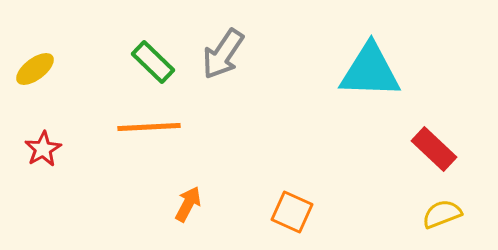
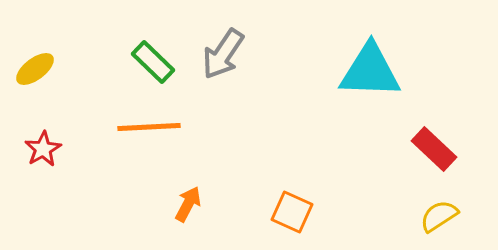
yellow semicircle: moved 3 px left, 2 px down; rotated 12 degrees counterclockwise
